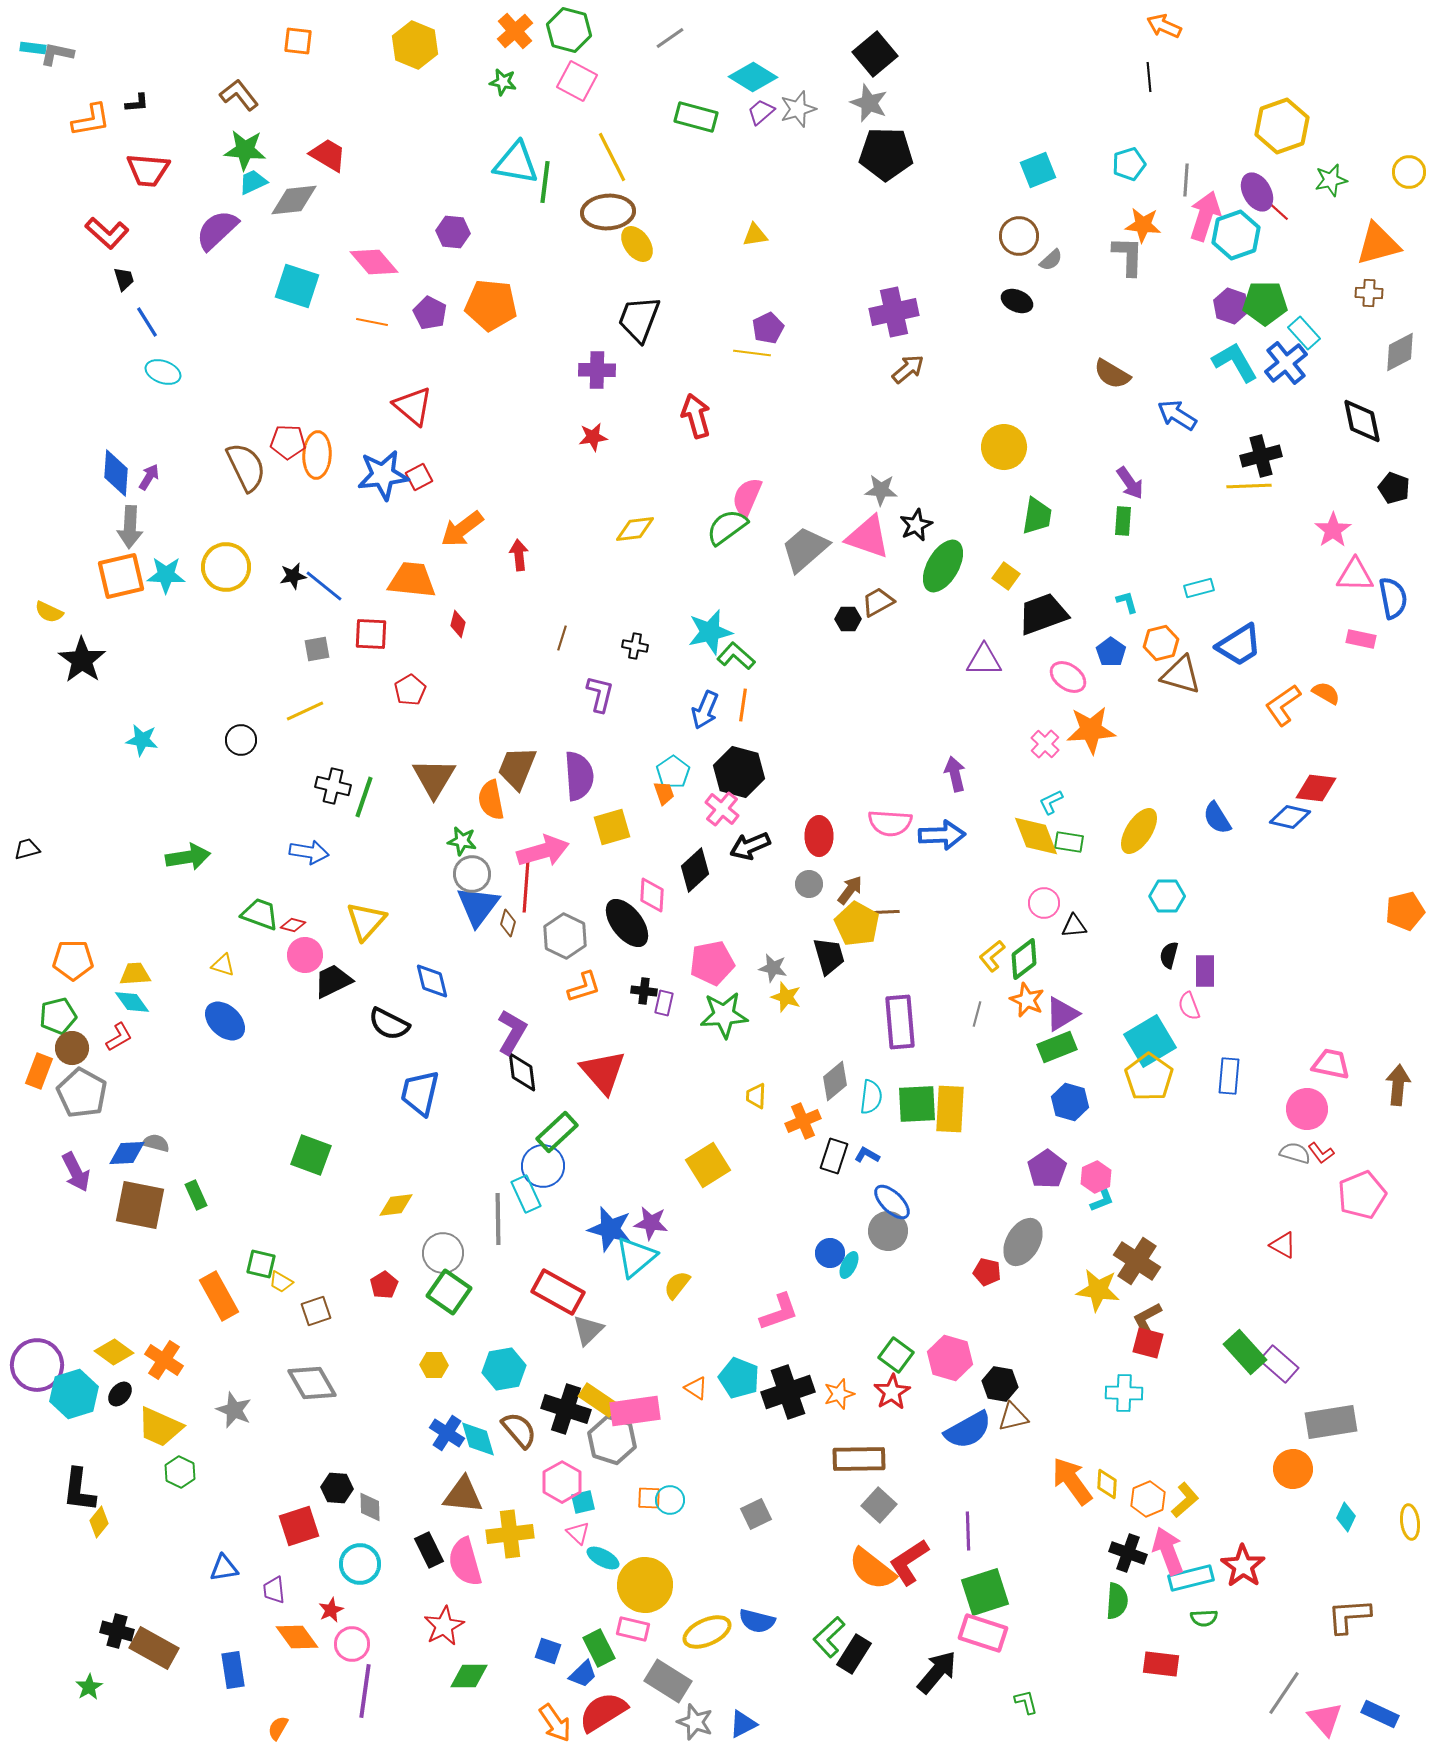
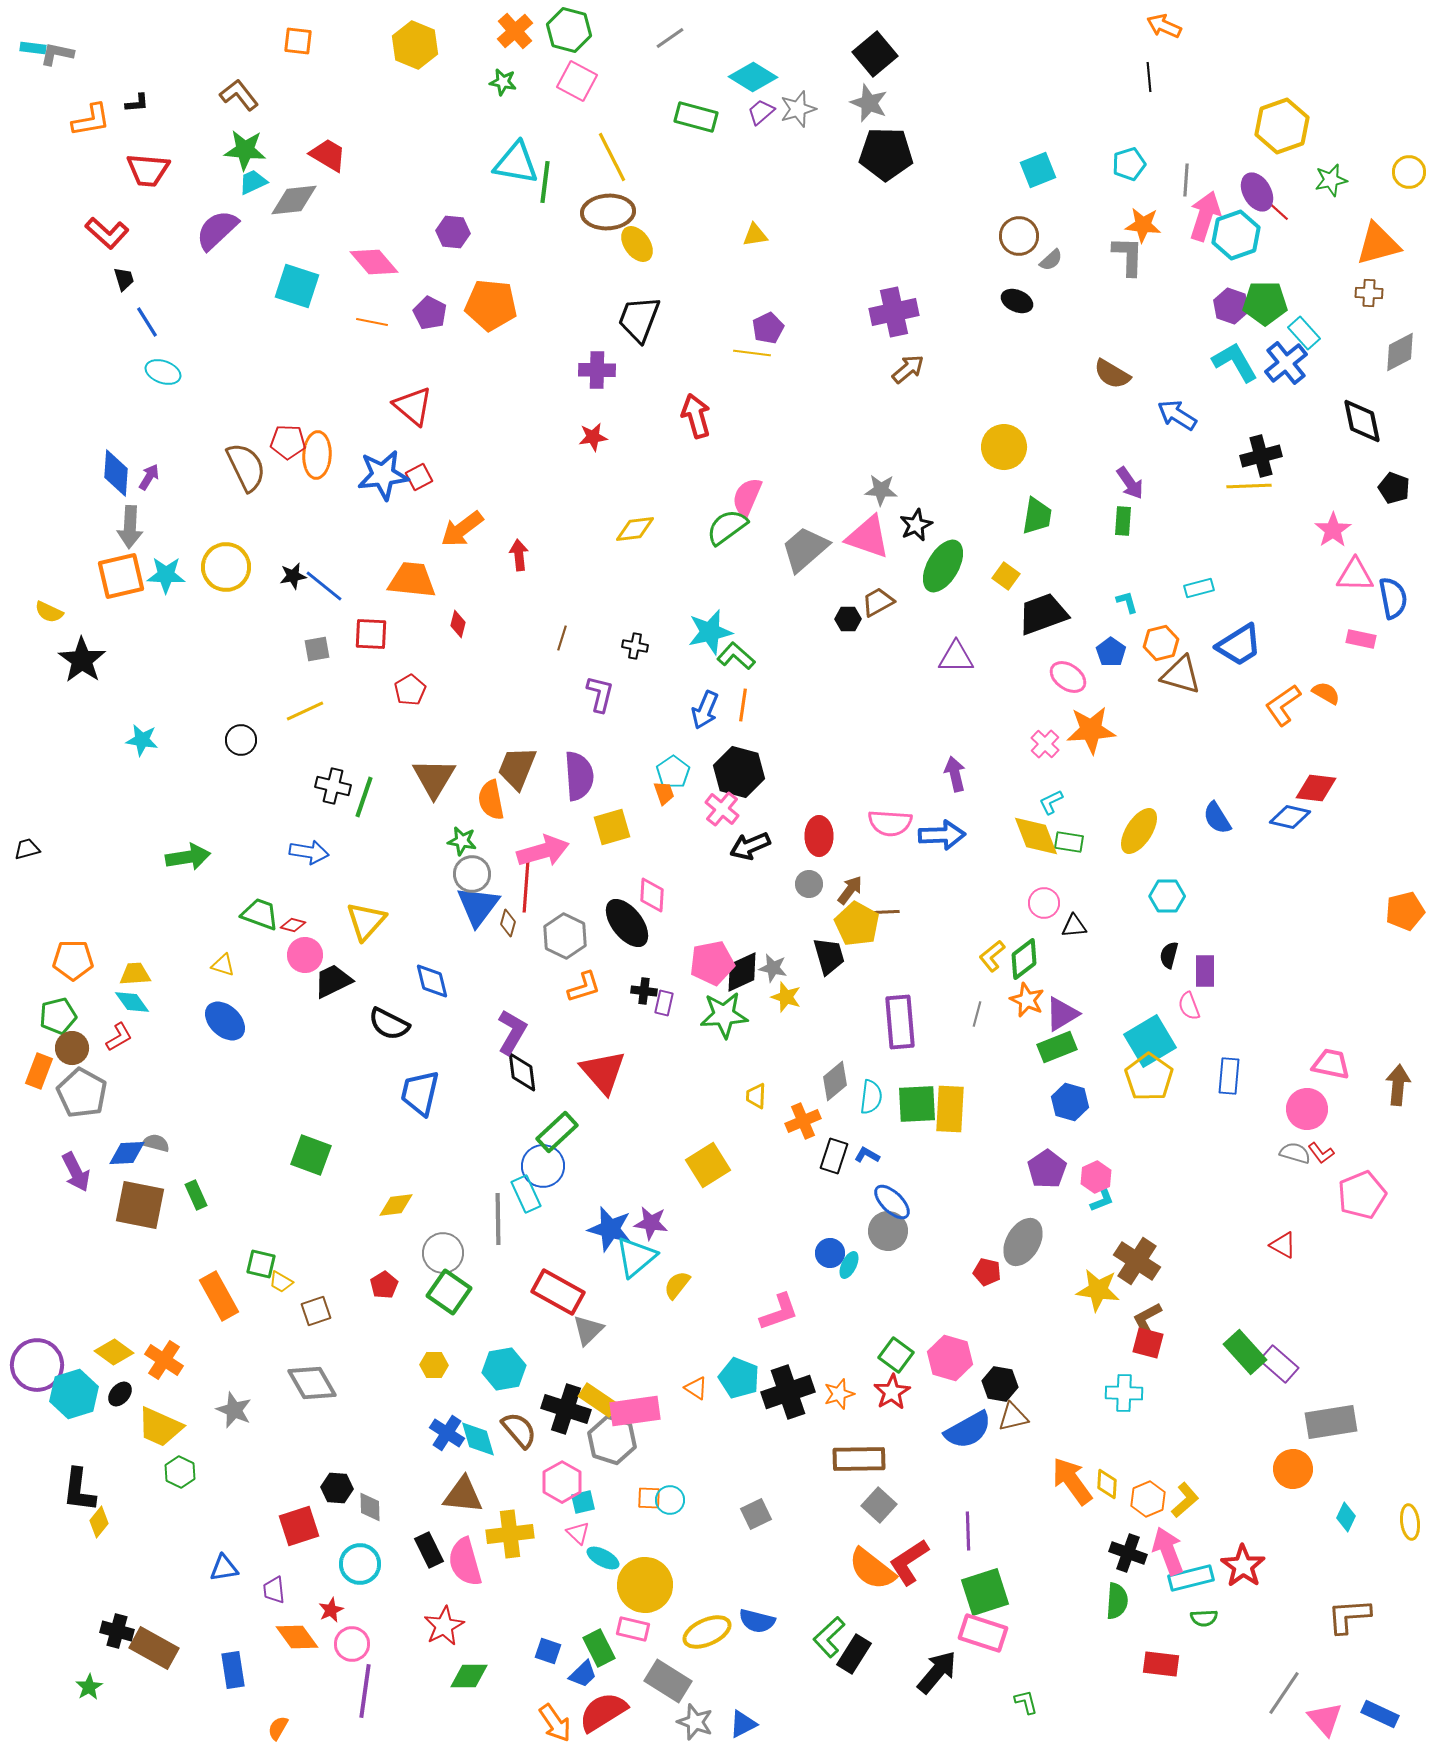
purple triangle at (984, 660): moved 28 px left, 3 px up
black diamond at (695, 870): moved 47 px right, 102 px down; rotated 18 degrees clockwise
